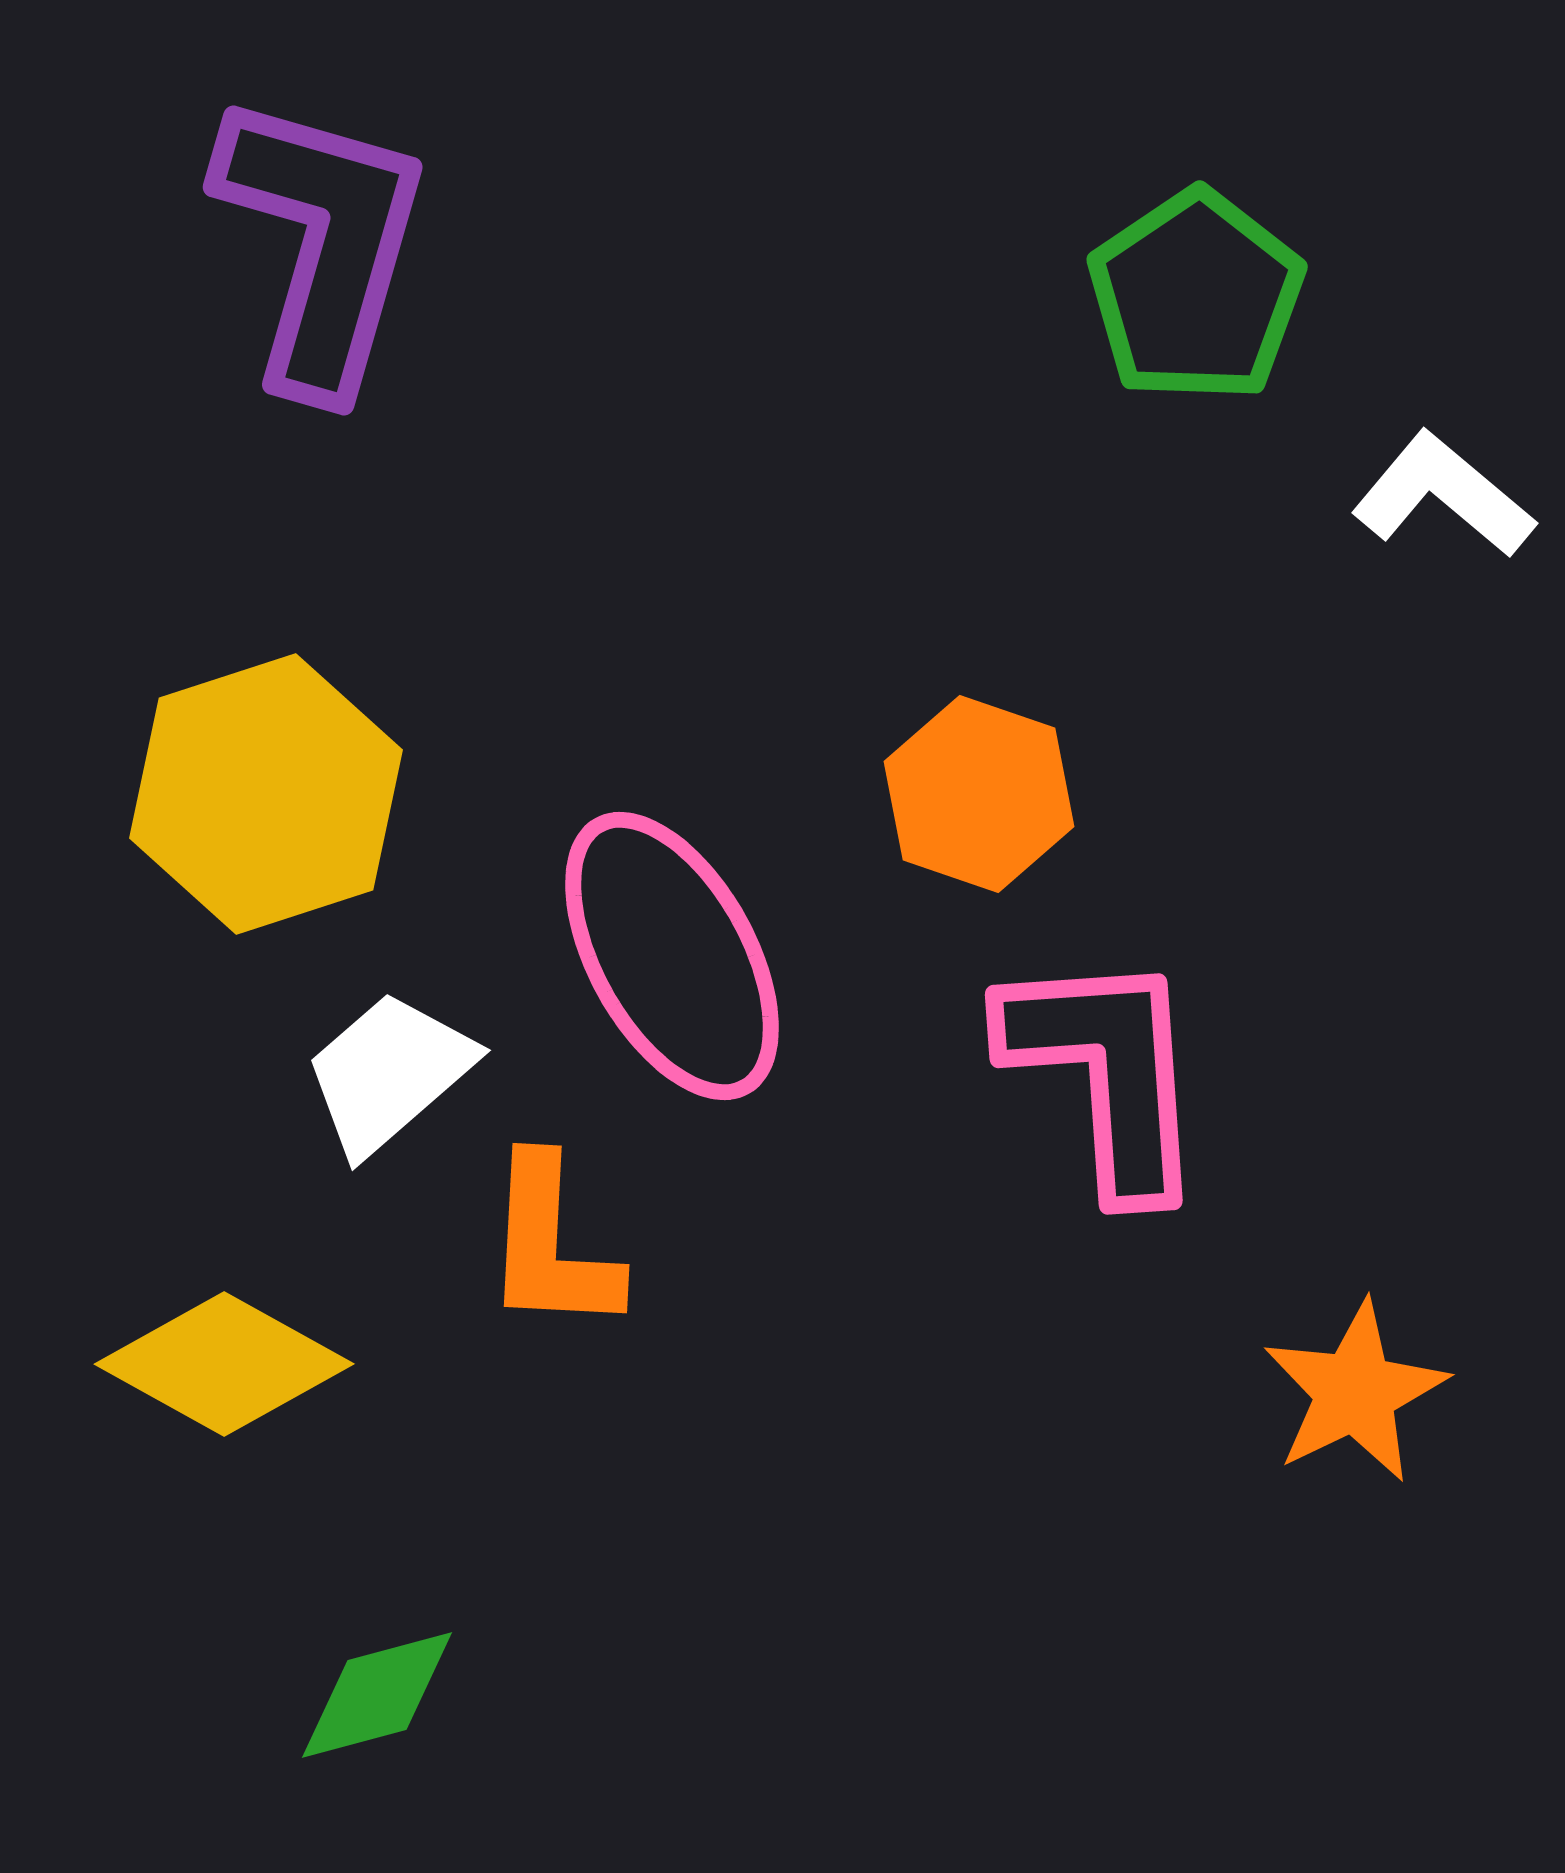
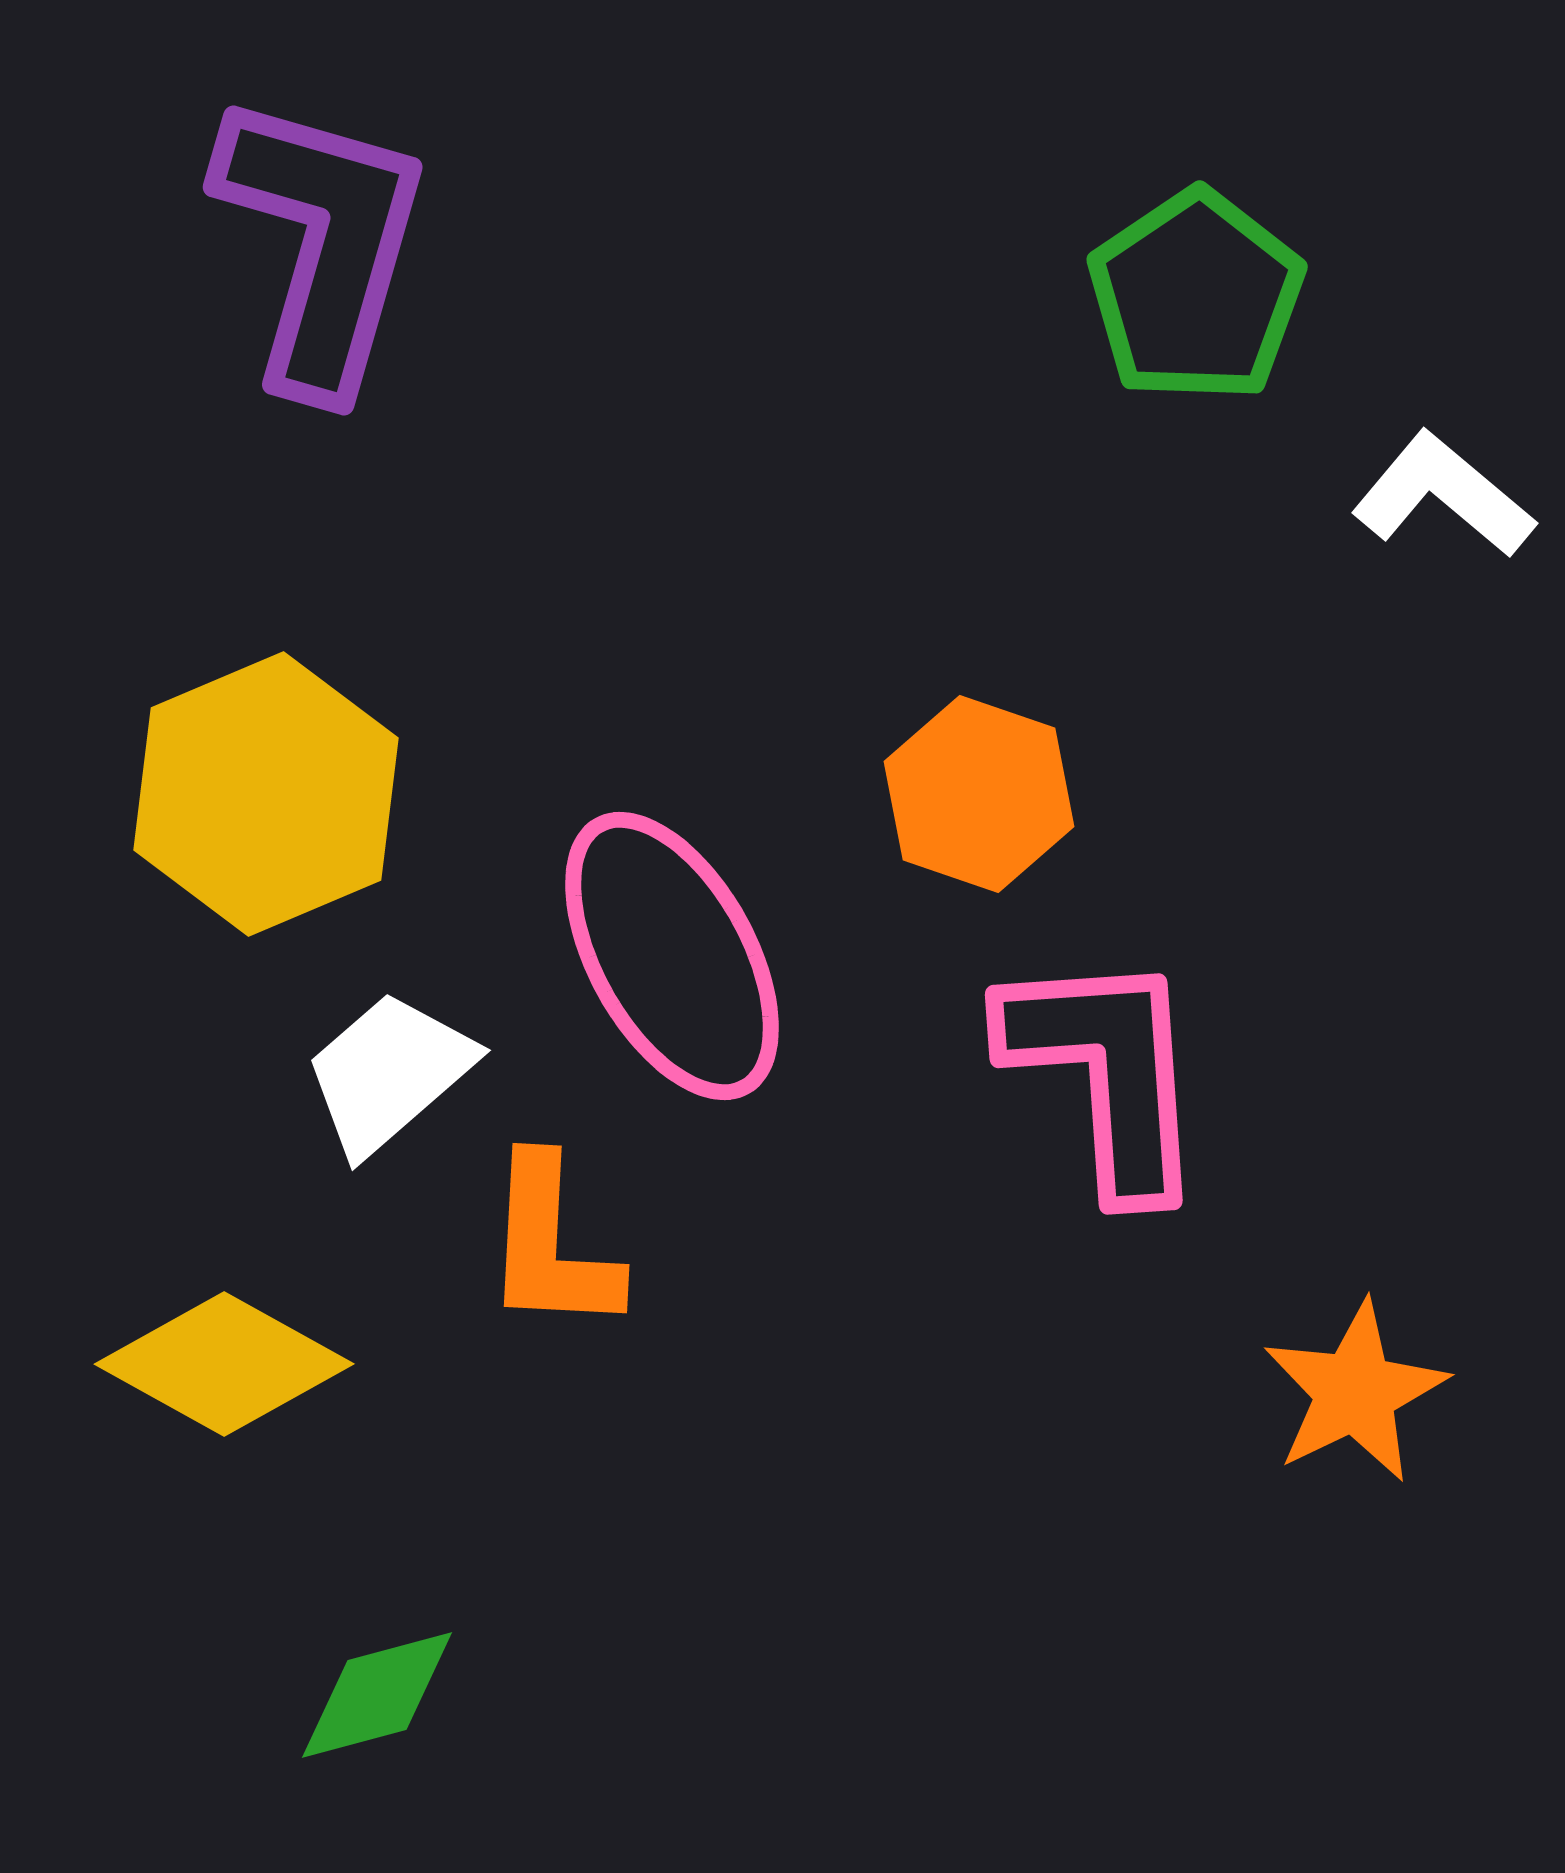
yellow hexagon: rotated 5 degrees counterclockwise
